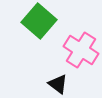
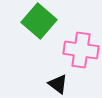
pink cross: rotated 24 degrees counterclockwise
